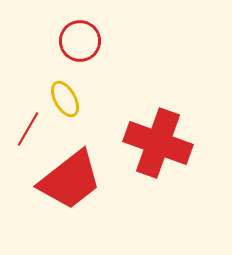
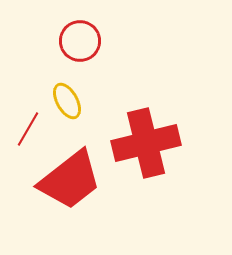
yellow ellipse: moved 2 px right, 2 px down
red cross: moved 12 px left; rotated 34 degrees counterclockwise
